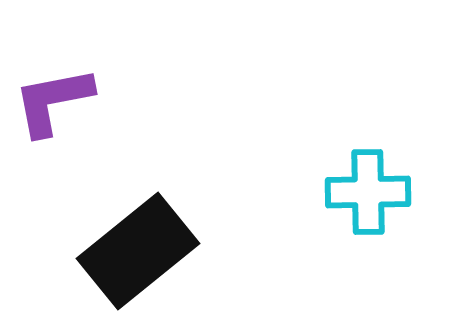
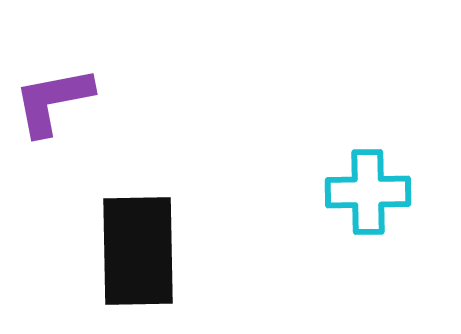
black rectangle: rotated 52 degrees counterclockwise
